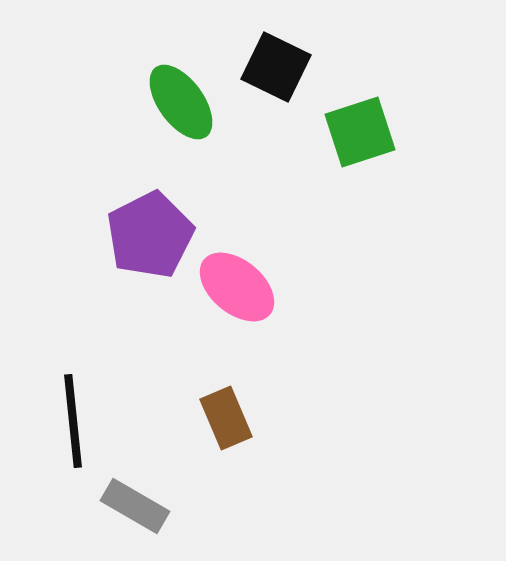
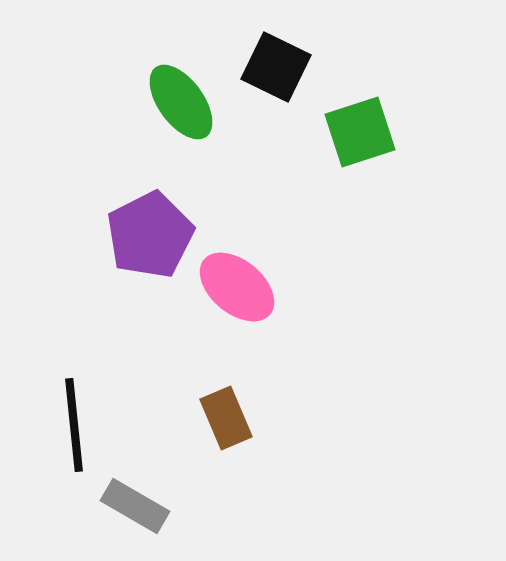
black line: moved 1 px right, 4 px down
